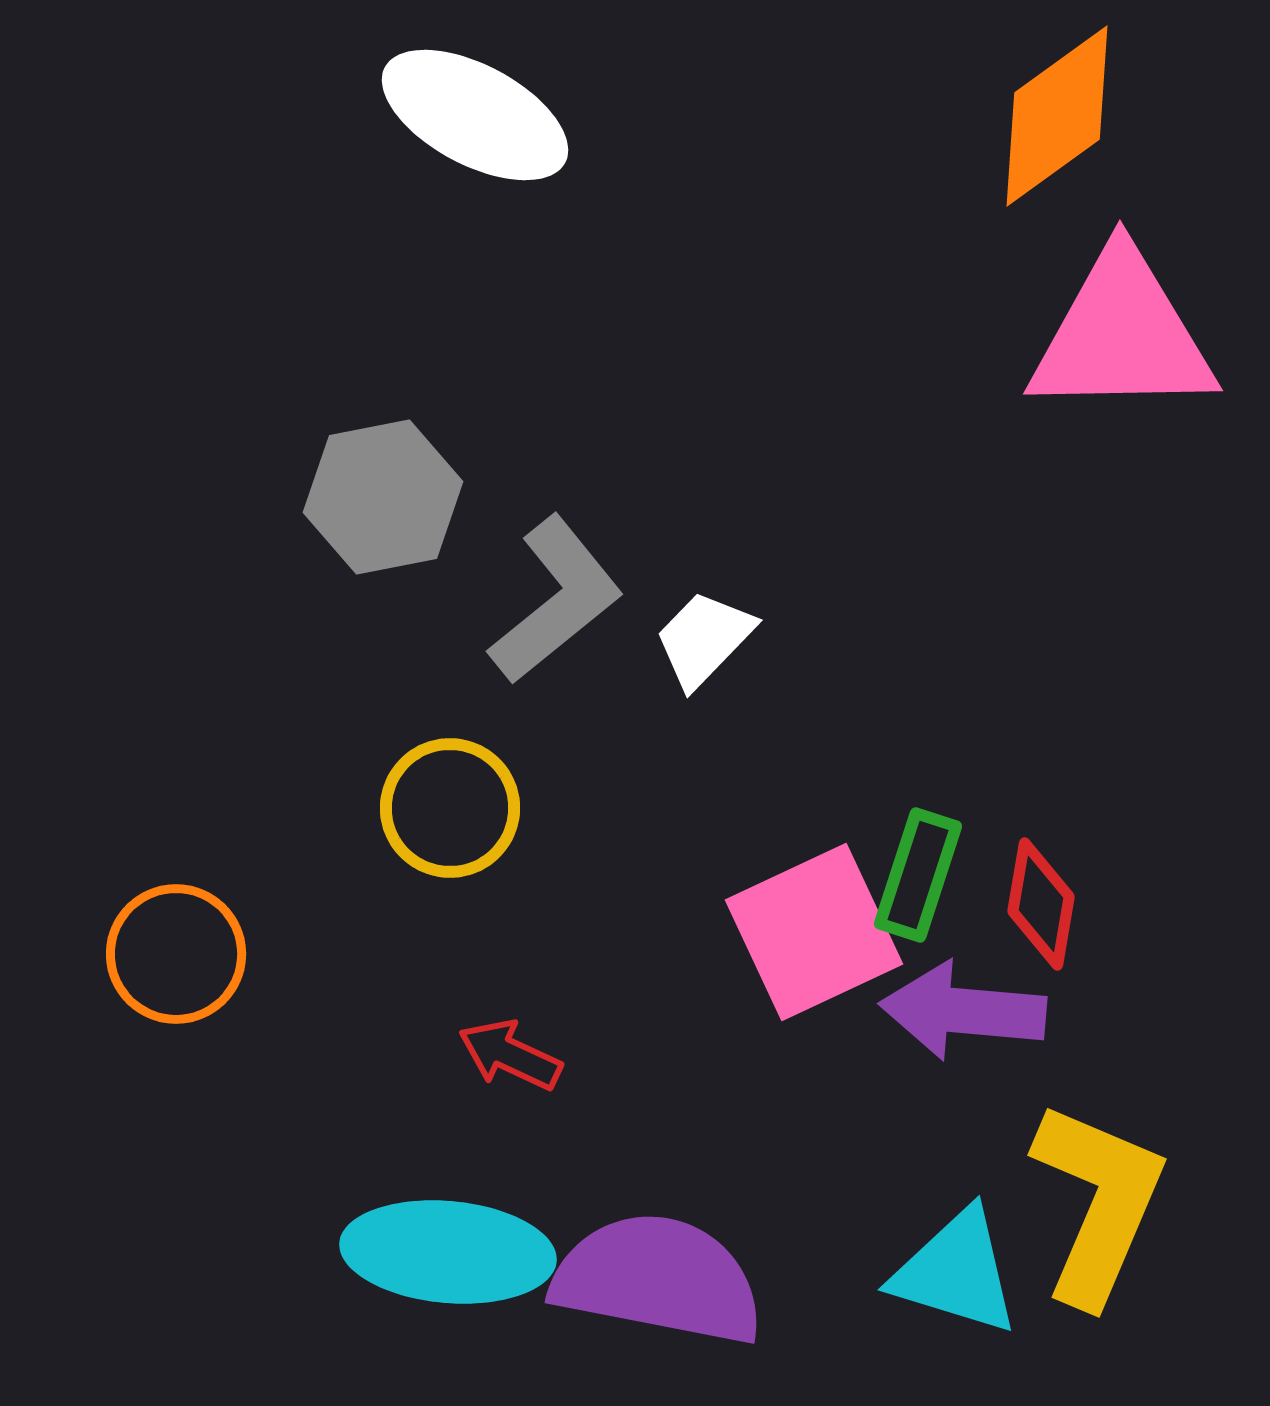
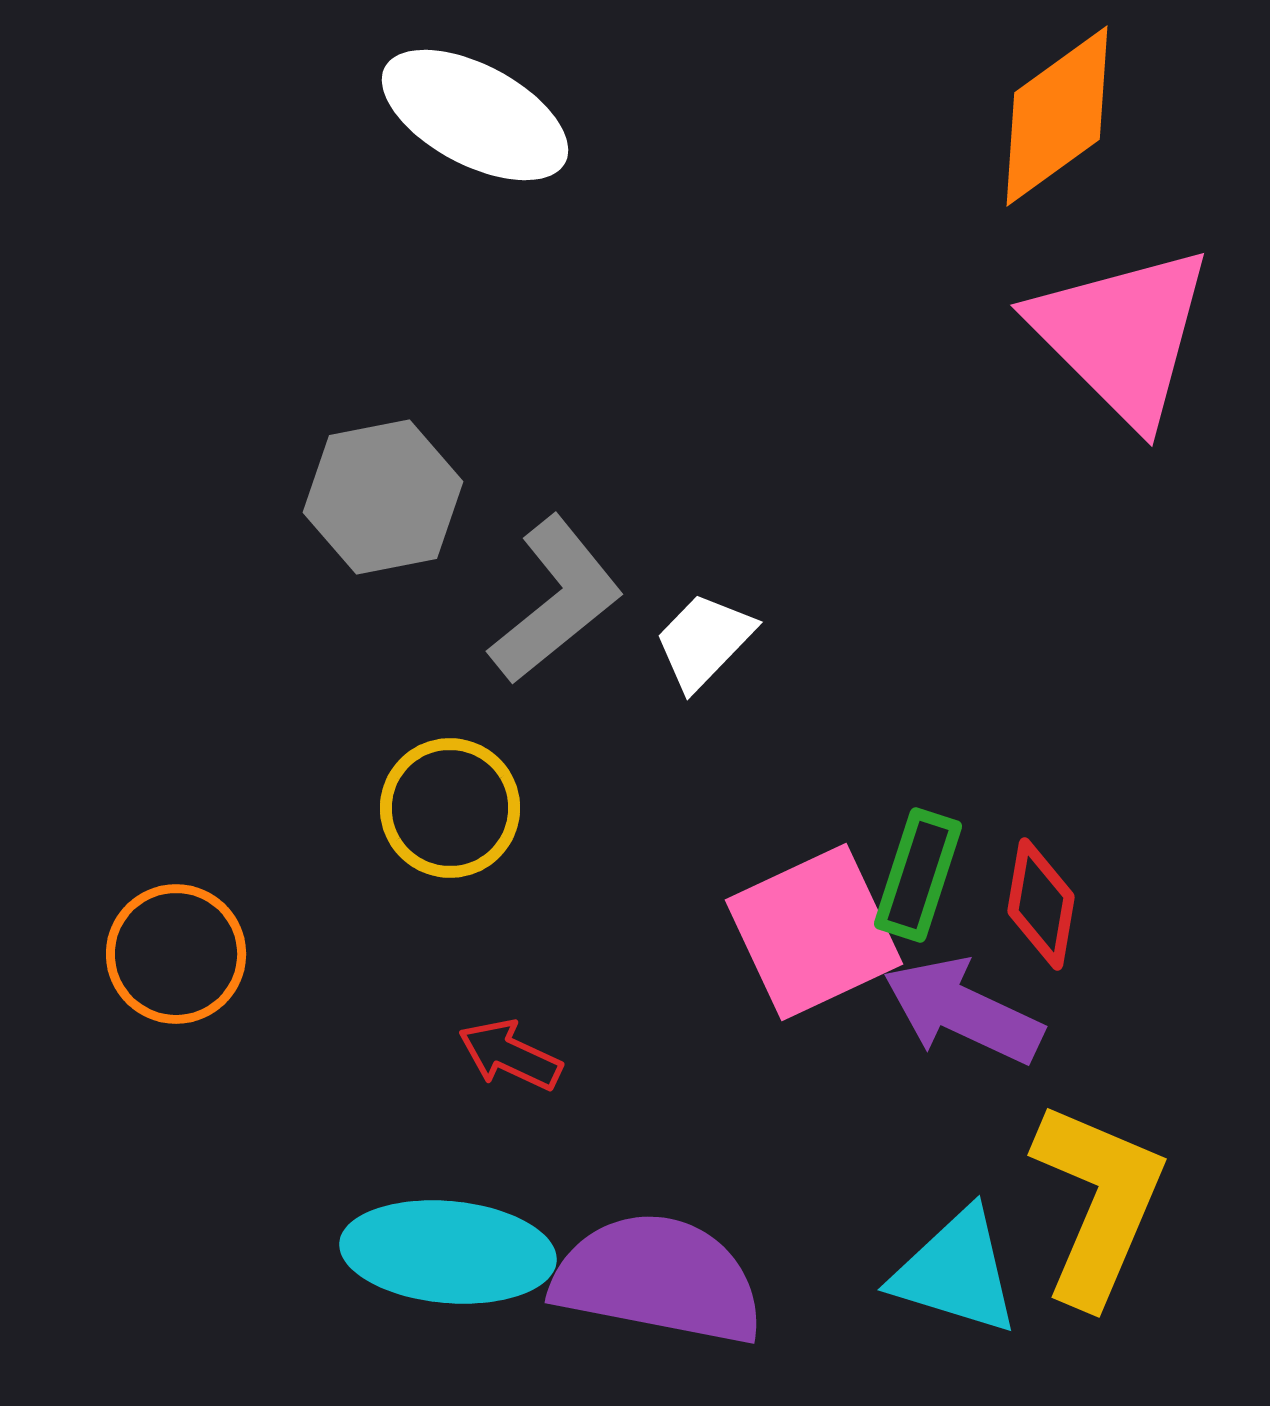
pink triangle: rotated 46 degrees clockwise
white trapezoid: moved 2 px down
purple arrow: rotated 20 degrees clockwise
